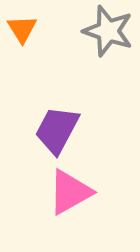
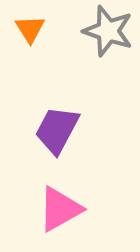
orange triangle: moved 8 px right
pink triangle: moved 10 px left, 17 px down
